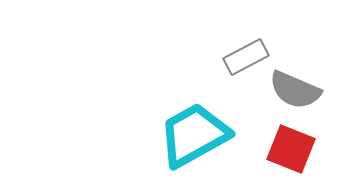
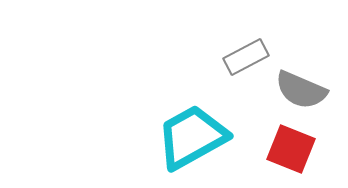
gray semicircle: moved 6 px right
cyan trapezoid: moved 2 px left, 2 px down
